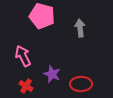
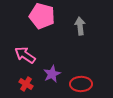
gray arrow: moved 2 px up
pink arrow: moved 2 px right, 1 px up; rotated 30 degrees counterclockwise
purple star: rotated 24 degrees clockwise
red cross: moved 2 px up
